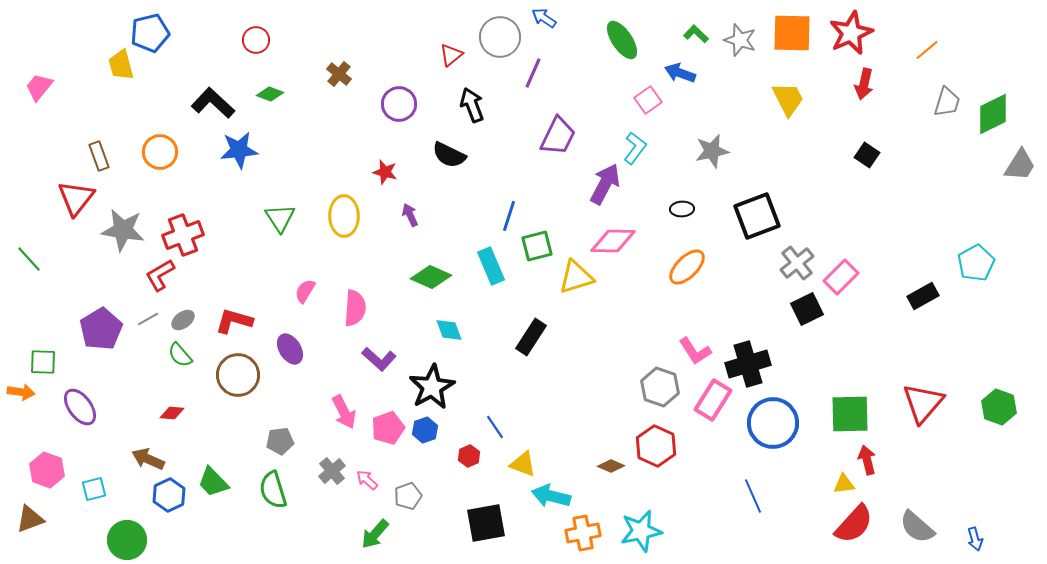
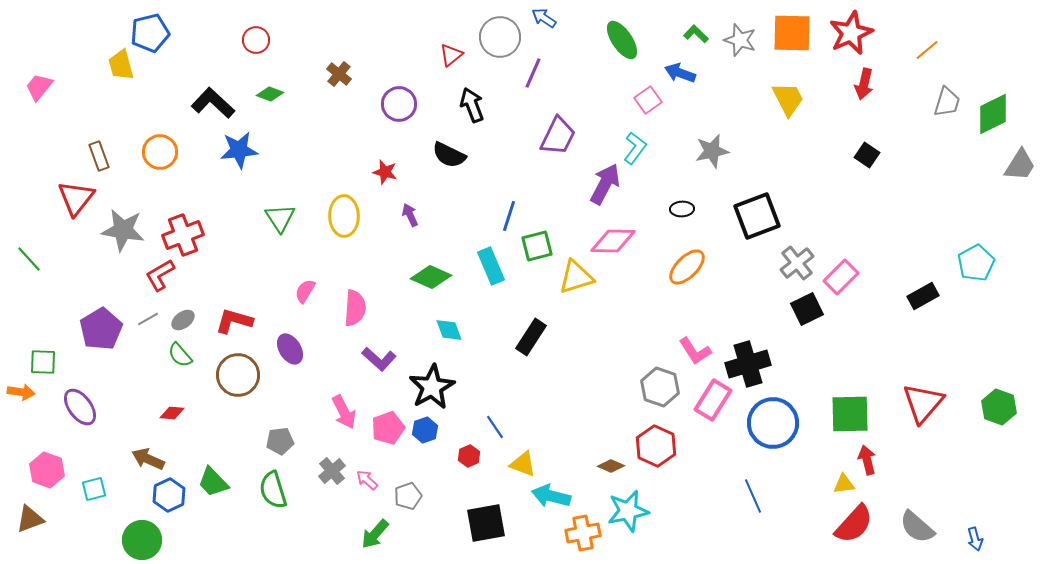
cyan star at (641, 531): moved 13 px left, 20 px up
green circle at (127, 540): moved 15 px right
